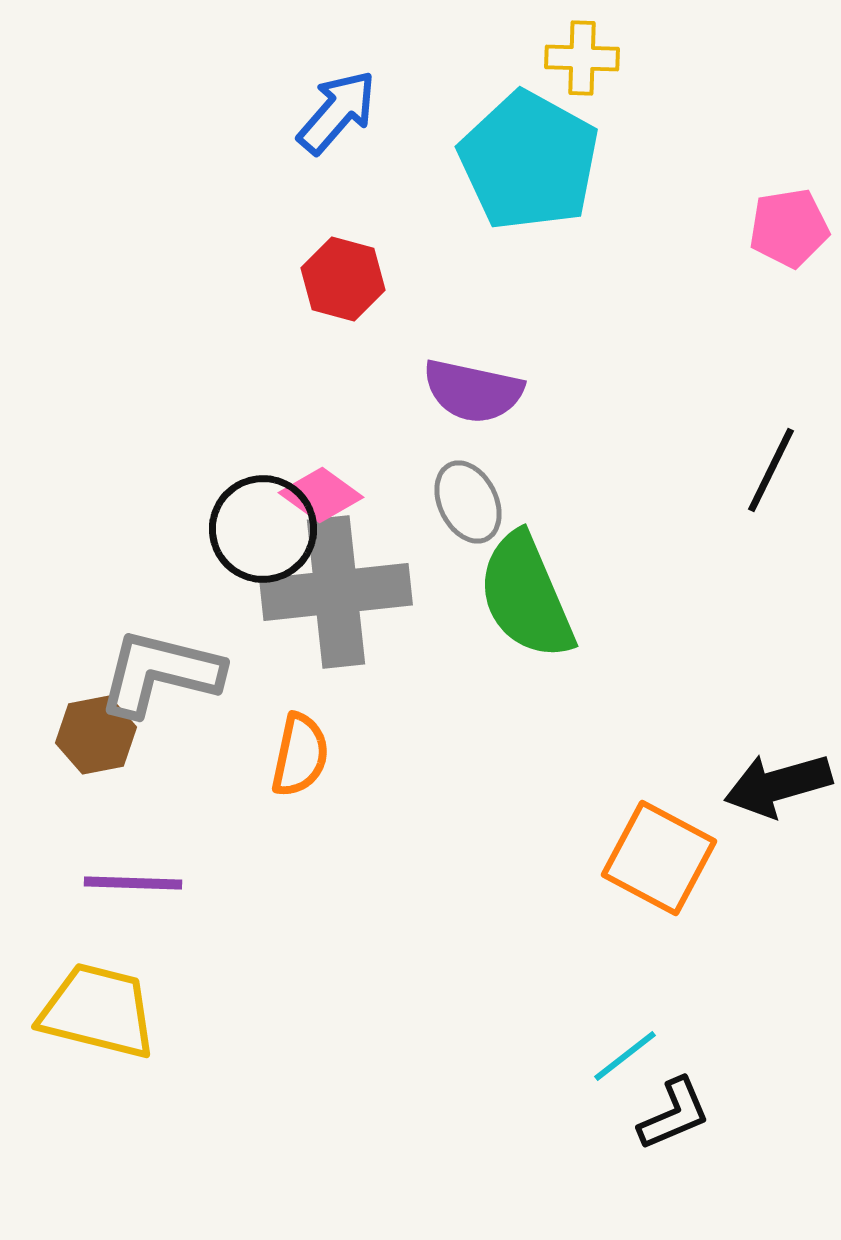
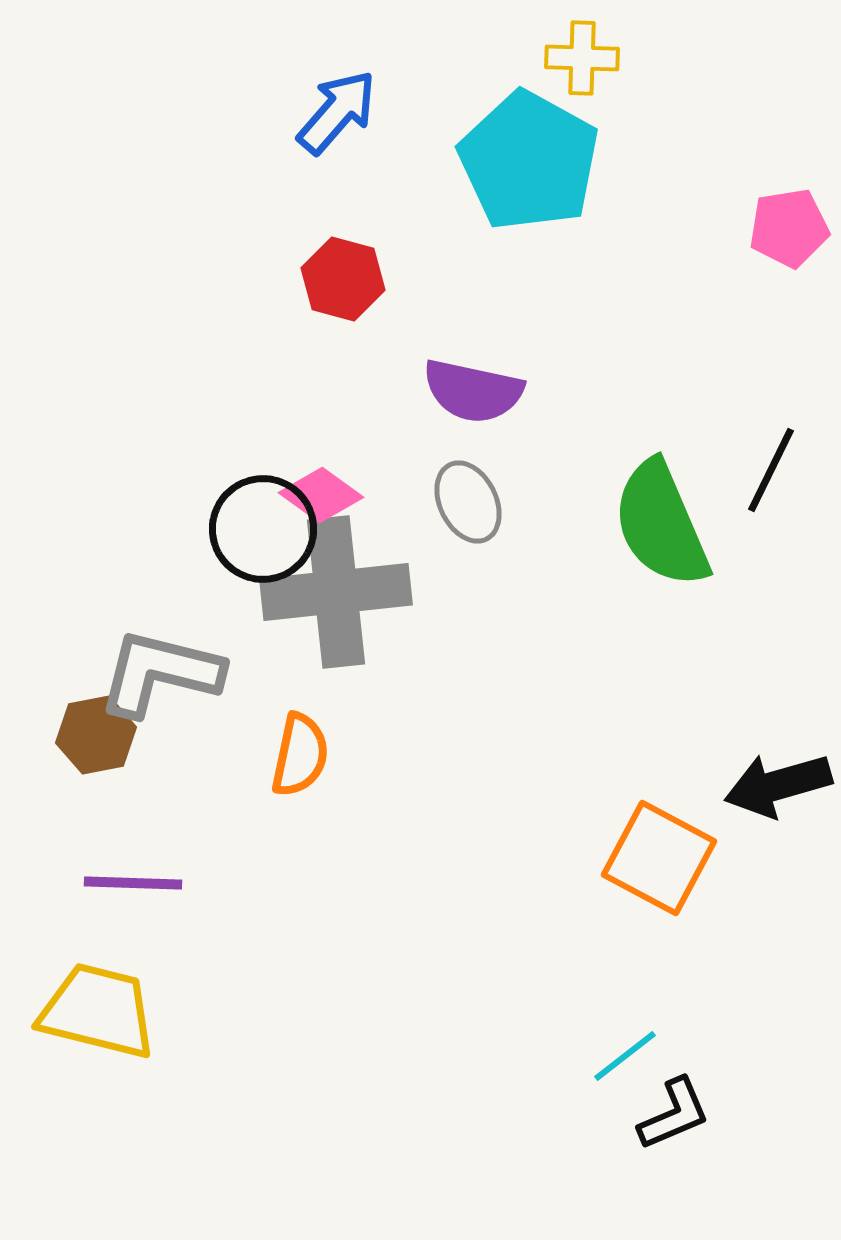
green semicircle: moved 135 px right, 72 px up
